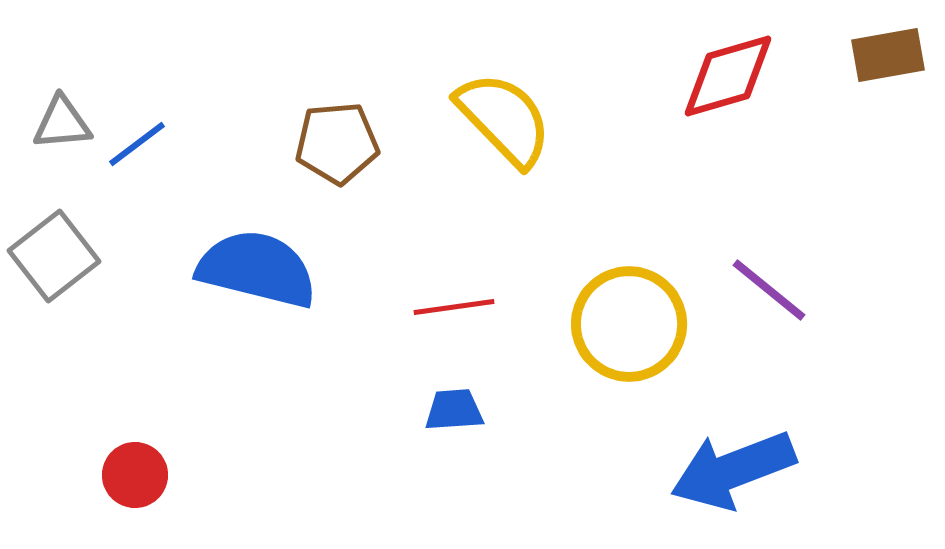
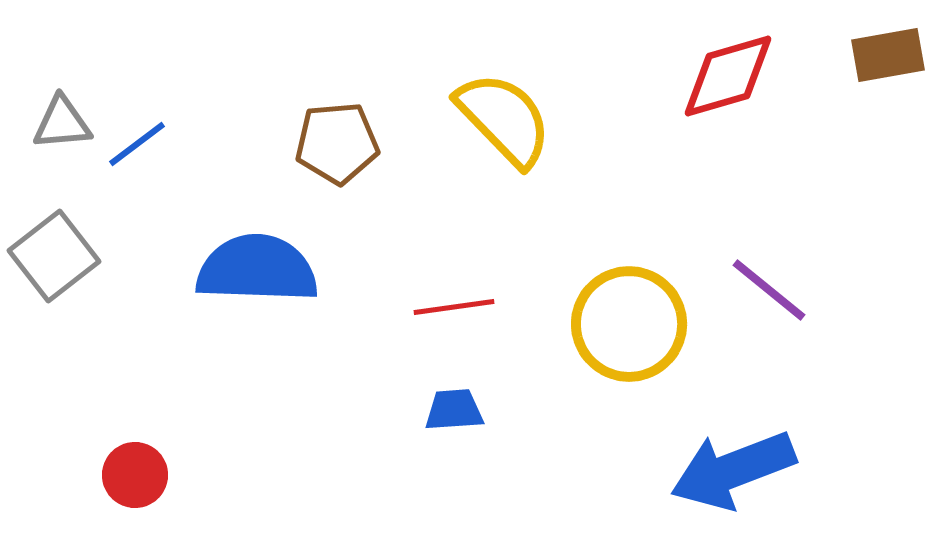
blue semicircle: rotated 12 degrees counterclockwise
